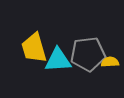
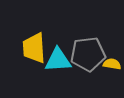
yellow trapezoid: rotated 12 degrees clockwise
yellow semicircle: moved 2 px right, 2 px down; rotated 12 degrees clockwise
